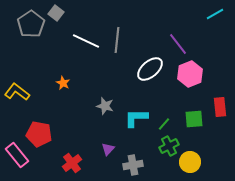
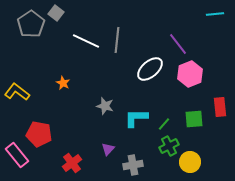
cyan line: rotated 24 degrees clockwise
